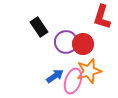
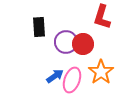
black rectangle: rotated 30 degrees clockwise
orange star: moved 12 px right, 1 px down; rotated 20 degrees counterclockwise
pink ellipse: moved 1 px left, 1 px up
